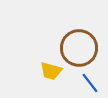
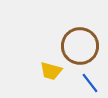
brown circle: moved 1 px right, 2 px up
